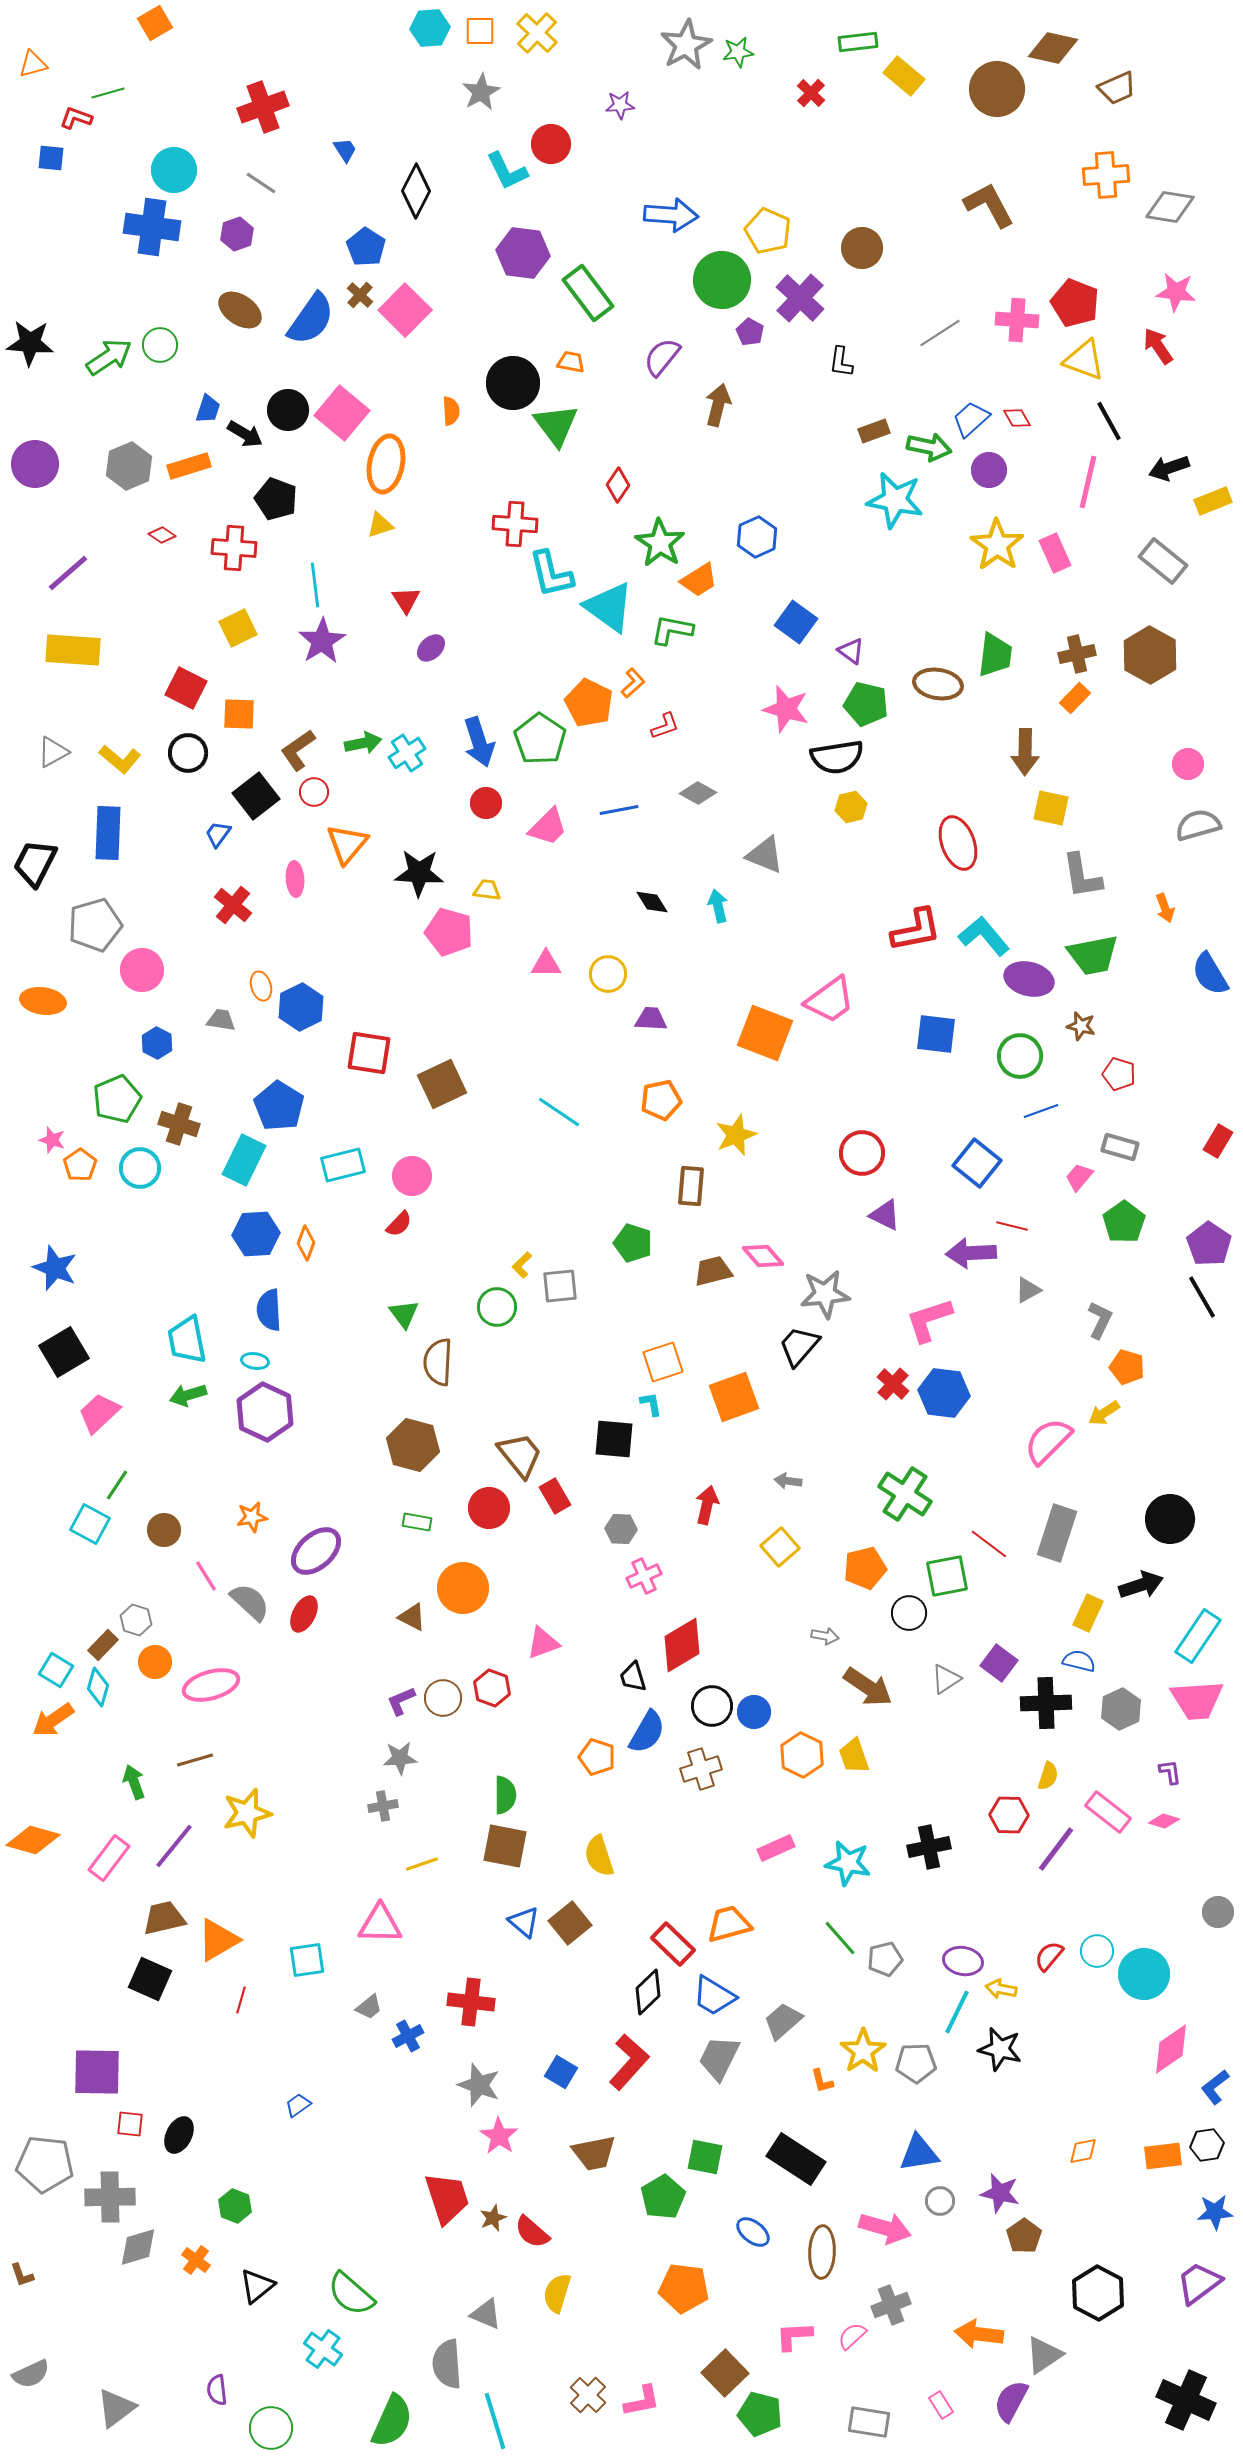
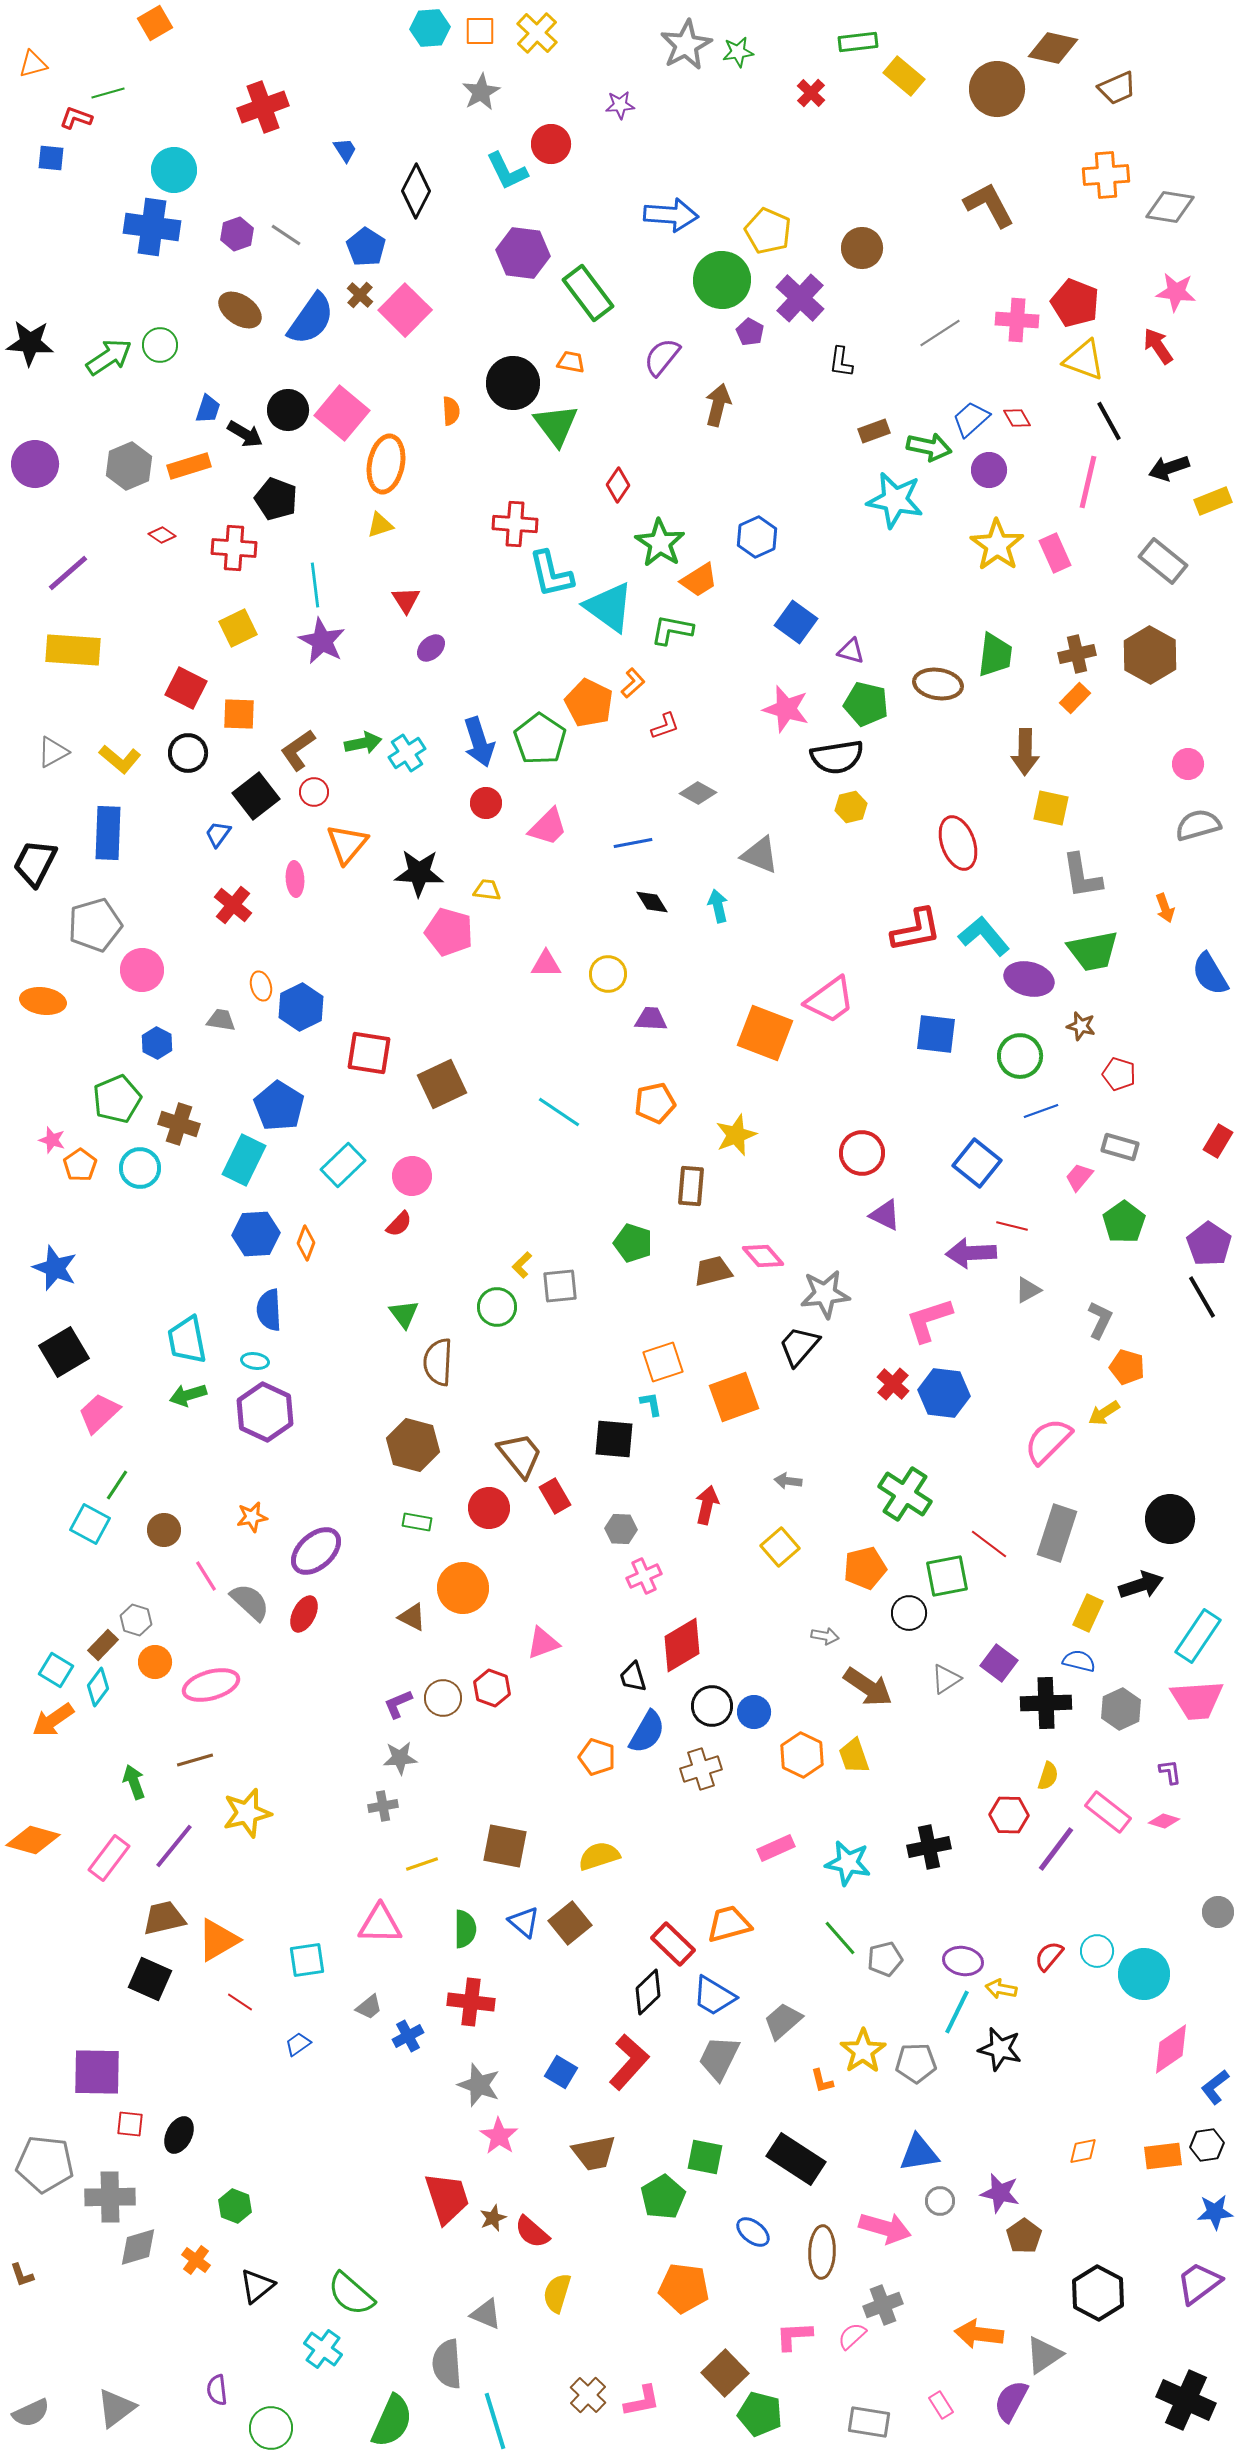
gray line at (261, 183): moved 25 px right, 52 px down
purple star at (322, 641): rotated 12 degrees counterclockwise
purple triangle at (851, 651): rotated 20 degrees counterclockwise
blue line at (619, 810): moved 14 px right, 33 px down
gray triangle at (765, 855): moved 5 px left
green trapezoid at (1093, 955): moved 4 px up
orange pentagon at (661, 1100): moved 6 px left, 3 px down
cyan rectangle at (343, 1165): rotated 30 degrees counterclockwise
cyan diamond at (98, 1687): rotated 21 degrees clockwise
purple L-shape at (401, 1701): moved 3 px left, 3 px down
green semicircle at (505, 1795): moved 40 px left, 134 px down
yellow semicircle at (599, 1856): rotated 90 degrees clockwise
red line at (241, 2000): moved 1 px left, 2 px down; rotated 72 degrees counterclockwise
blue trapezoid at (298, 2105): moved 61 px up
gray cross at (891, 2305): moved 8 px left
gray semicircle at (31, 2374): moved 39 px down
